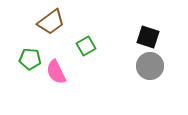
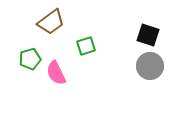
black square: moved 2 px up
green square: rotated 12 degrees clockwise
green pentagon: rotated 20 degrees counterclockwise
pink semicircle: moved 1 px down
